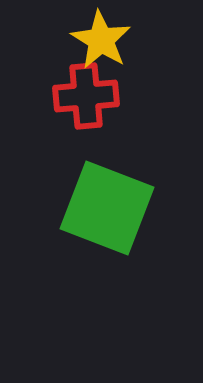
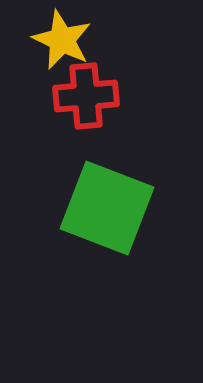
yellow star: moved 39 px left; rotated 6 degrees counterclockwise
